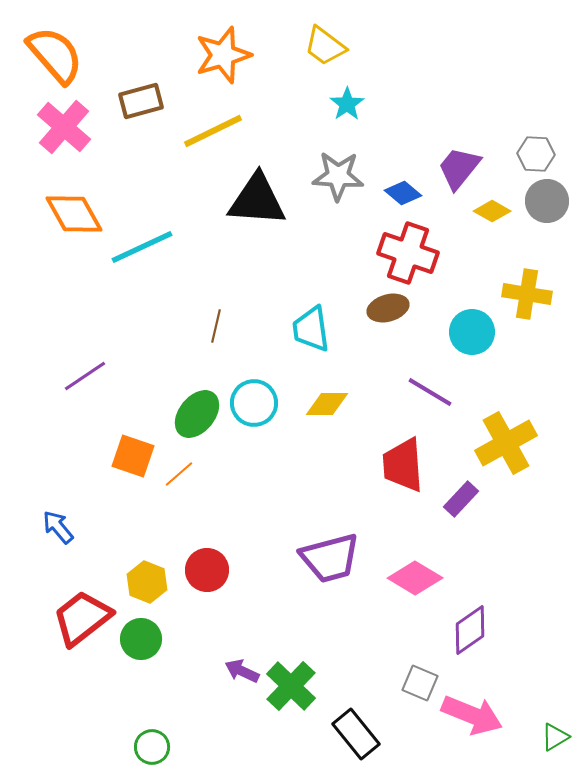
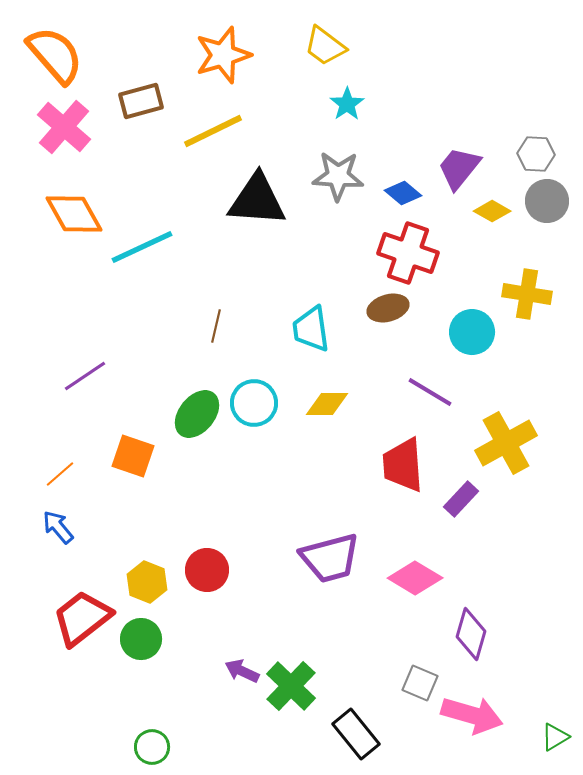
orange line at (179, 474): moved 119 px left
purple diamond at (470, 630): moved 1 px right, 4 px down; rotated 39 degrees counterclockwise
pink arrow at (472, 715): rotated 6 degrees counterclockwise
